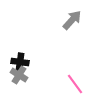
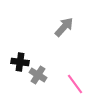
gray arrow: moved 8 px left, 7 px down
gray cross: moved 19 px right
